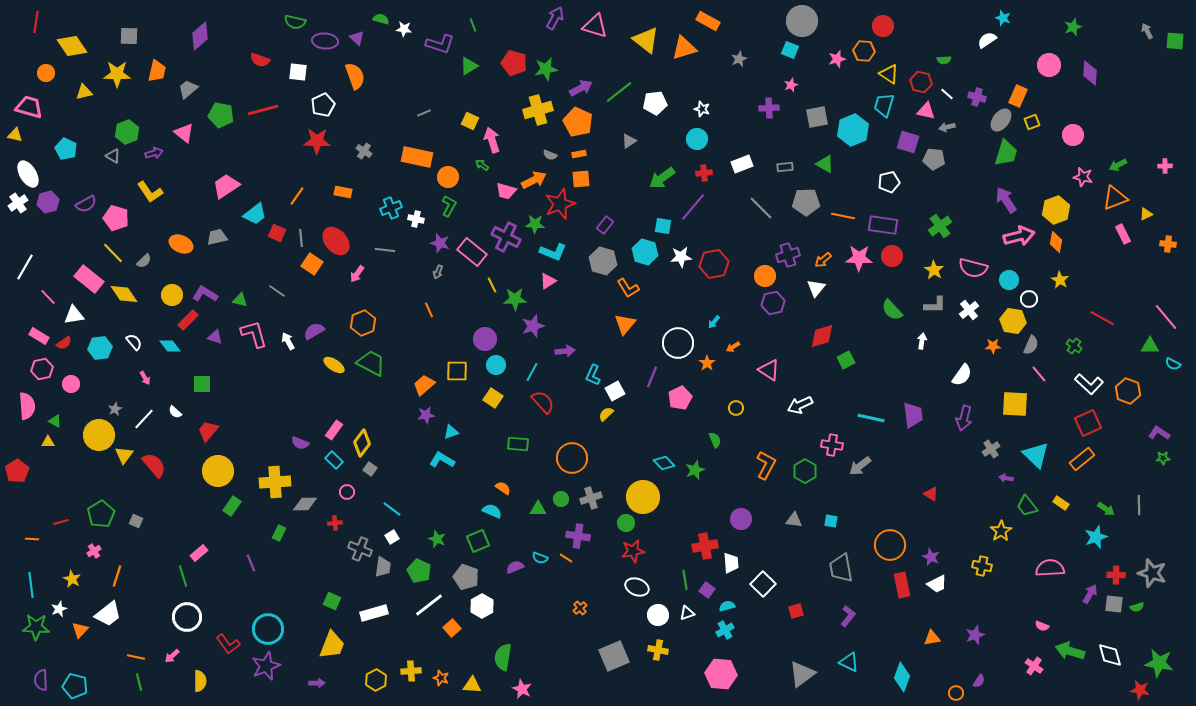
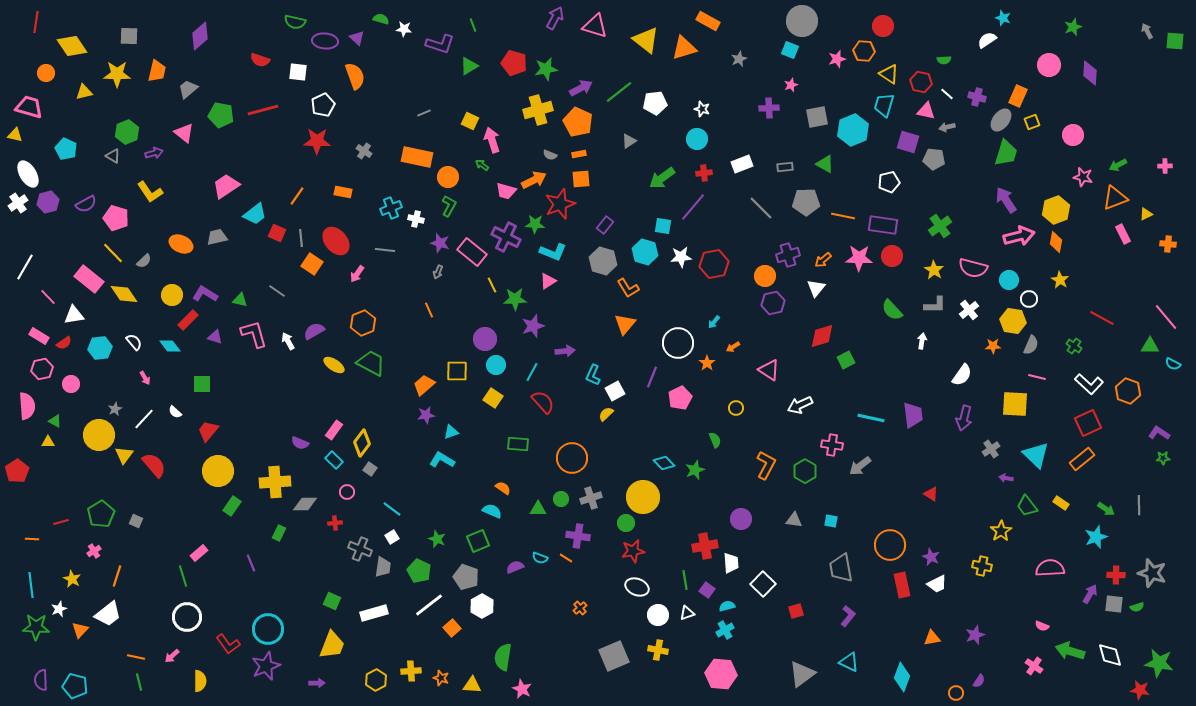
pink line at (1039, 374): moved 2 px left, 3 px down; rotated 36 degrees counterclockwise
